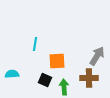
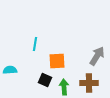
cyan semicircle: moved 2 px left, 4 px up
brown cross: moved 5 px down
